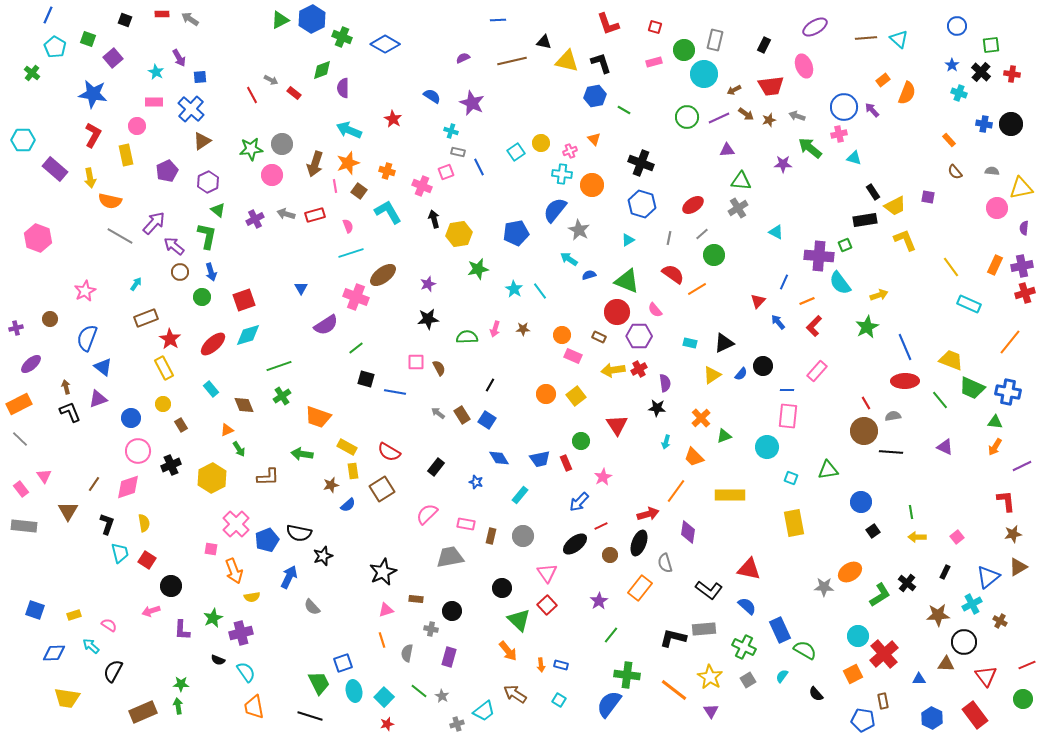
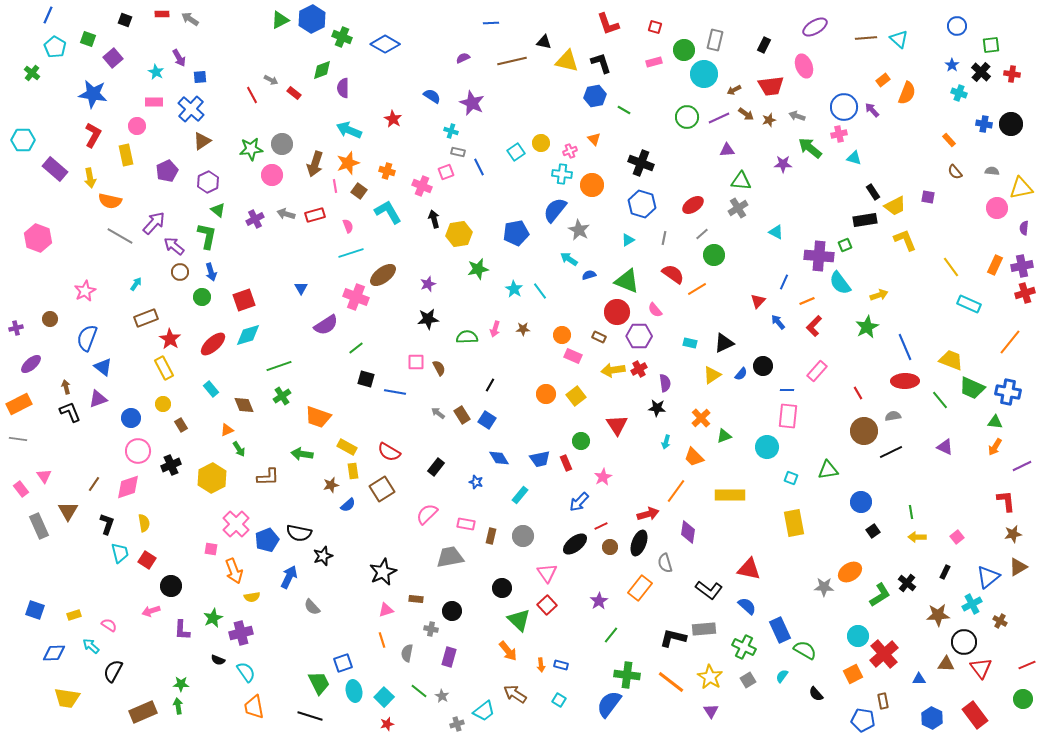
blue line at (498, 20): moved 7 px left, 3 px down
gray line at (669, 238): moved 5 px left
red line at (866, 403): moved 8 px left, 10 px up
gray line at (20, 439): moved 2 px left; rotated 36 degrees counterclockwise
black line at (891, 452): rotated 30 degrees counterclockwise
gray rectangle at (24, 526): moved 15 px right; rotated 60 degrees clockwise
brown circle at (610, 555): moved 8 px up
red triangle at (986, 676): moved 5 px left, 8 px up
orange line at (674, 690): moved 3 px left, 8 px up
